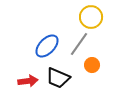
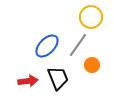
gray line: moved 1 px left, 1 px down
black trapezoid: rotated 135 degrees counterclockwise
